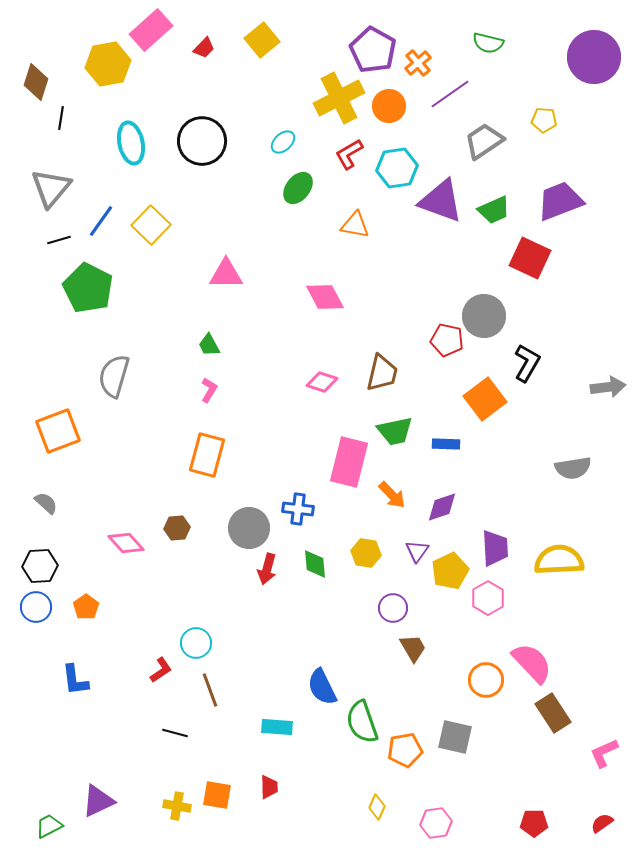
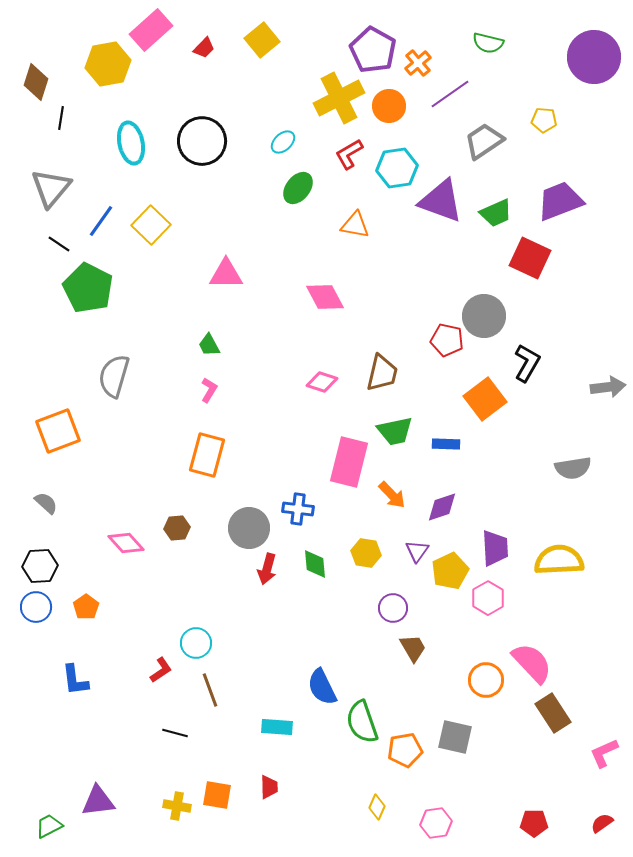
green trapezoid at (494, 210): moved 2 px right, 3 px down
black line at (59, 240): moved 4 px down; rotated 50 degrees clockwise
purple triangle at (98, 801): rotated 18 degrees clockwise
